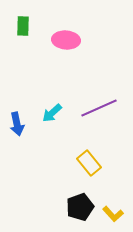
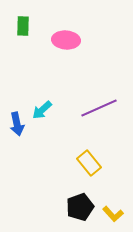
cyan arrow: moved 10 px left, 3 px up
